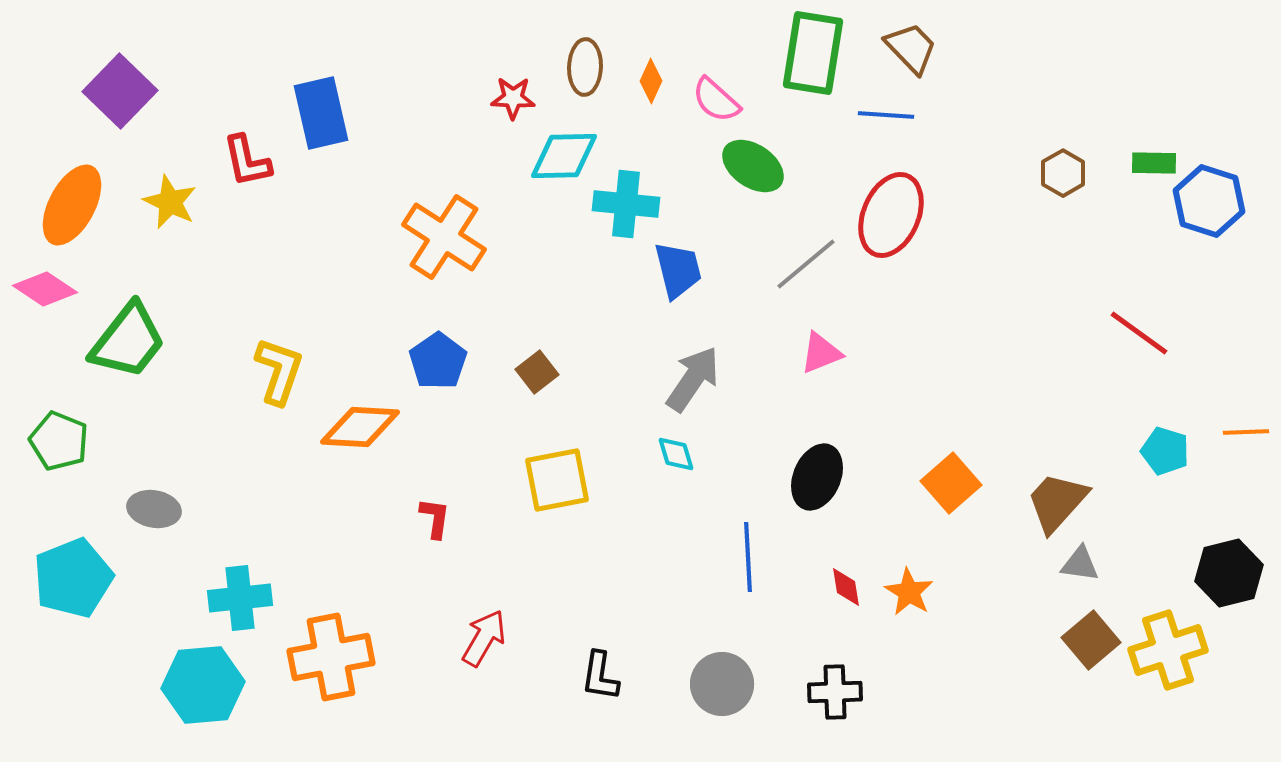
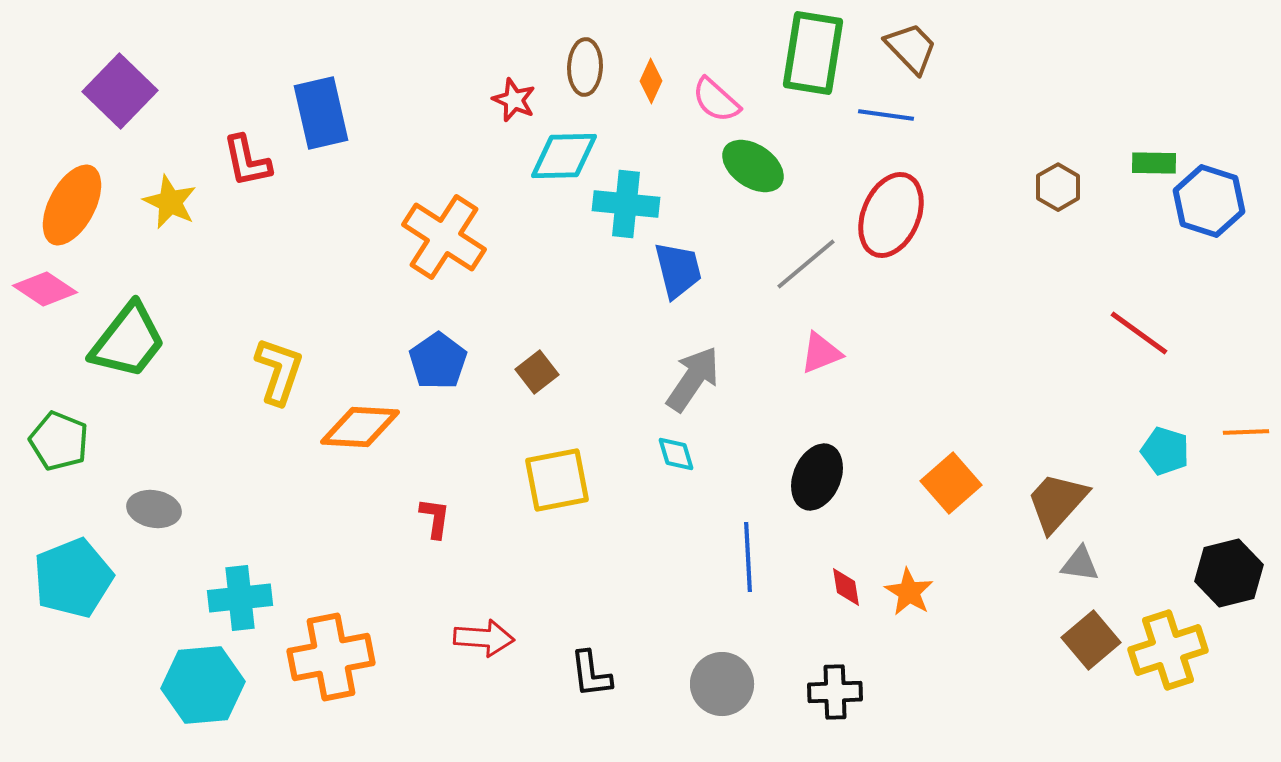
red star at (513, 98): moved 1 px right, 2 px down; rotated 21 degrees clockwise
blue line at (886, 115): rotated 4 degrees clockwise
brown hexagon at (1063, 173): moved 5 px left, 14 px down
red arrow at (484, 638): rotated 64 degrees clockwise
black L-shape at (600, 676): moved 9 px left, 2 px up; rotated 16 degrees counterclockwise
